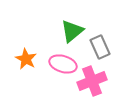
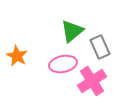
orange star: moved 9 px left, 3 px up
pink ellipse: rotated 28 degrees counterclockwise
pink cross: rotated 12 degrees counterclockwise
